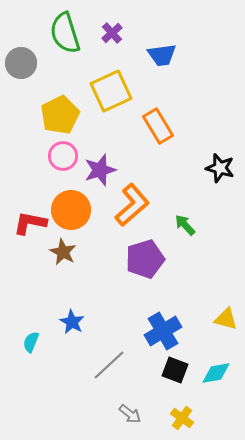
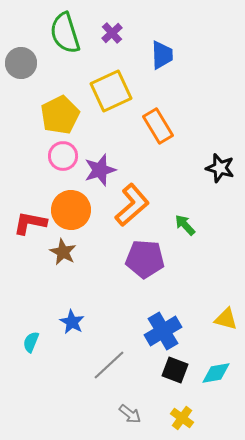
blue trapezoid: rotated 84 degrees counterclockwise
purple pentagon: rotated 21 degrees clockwise
